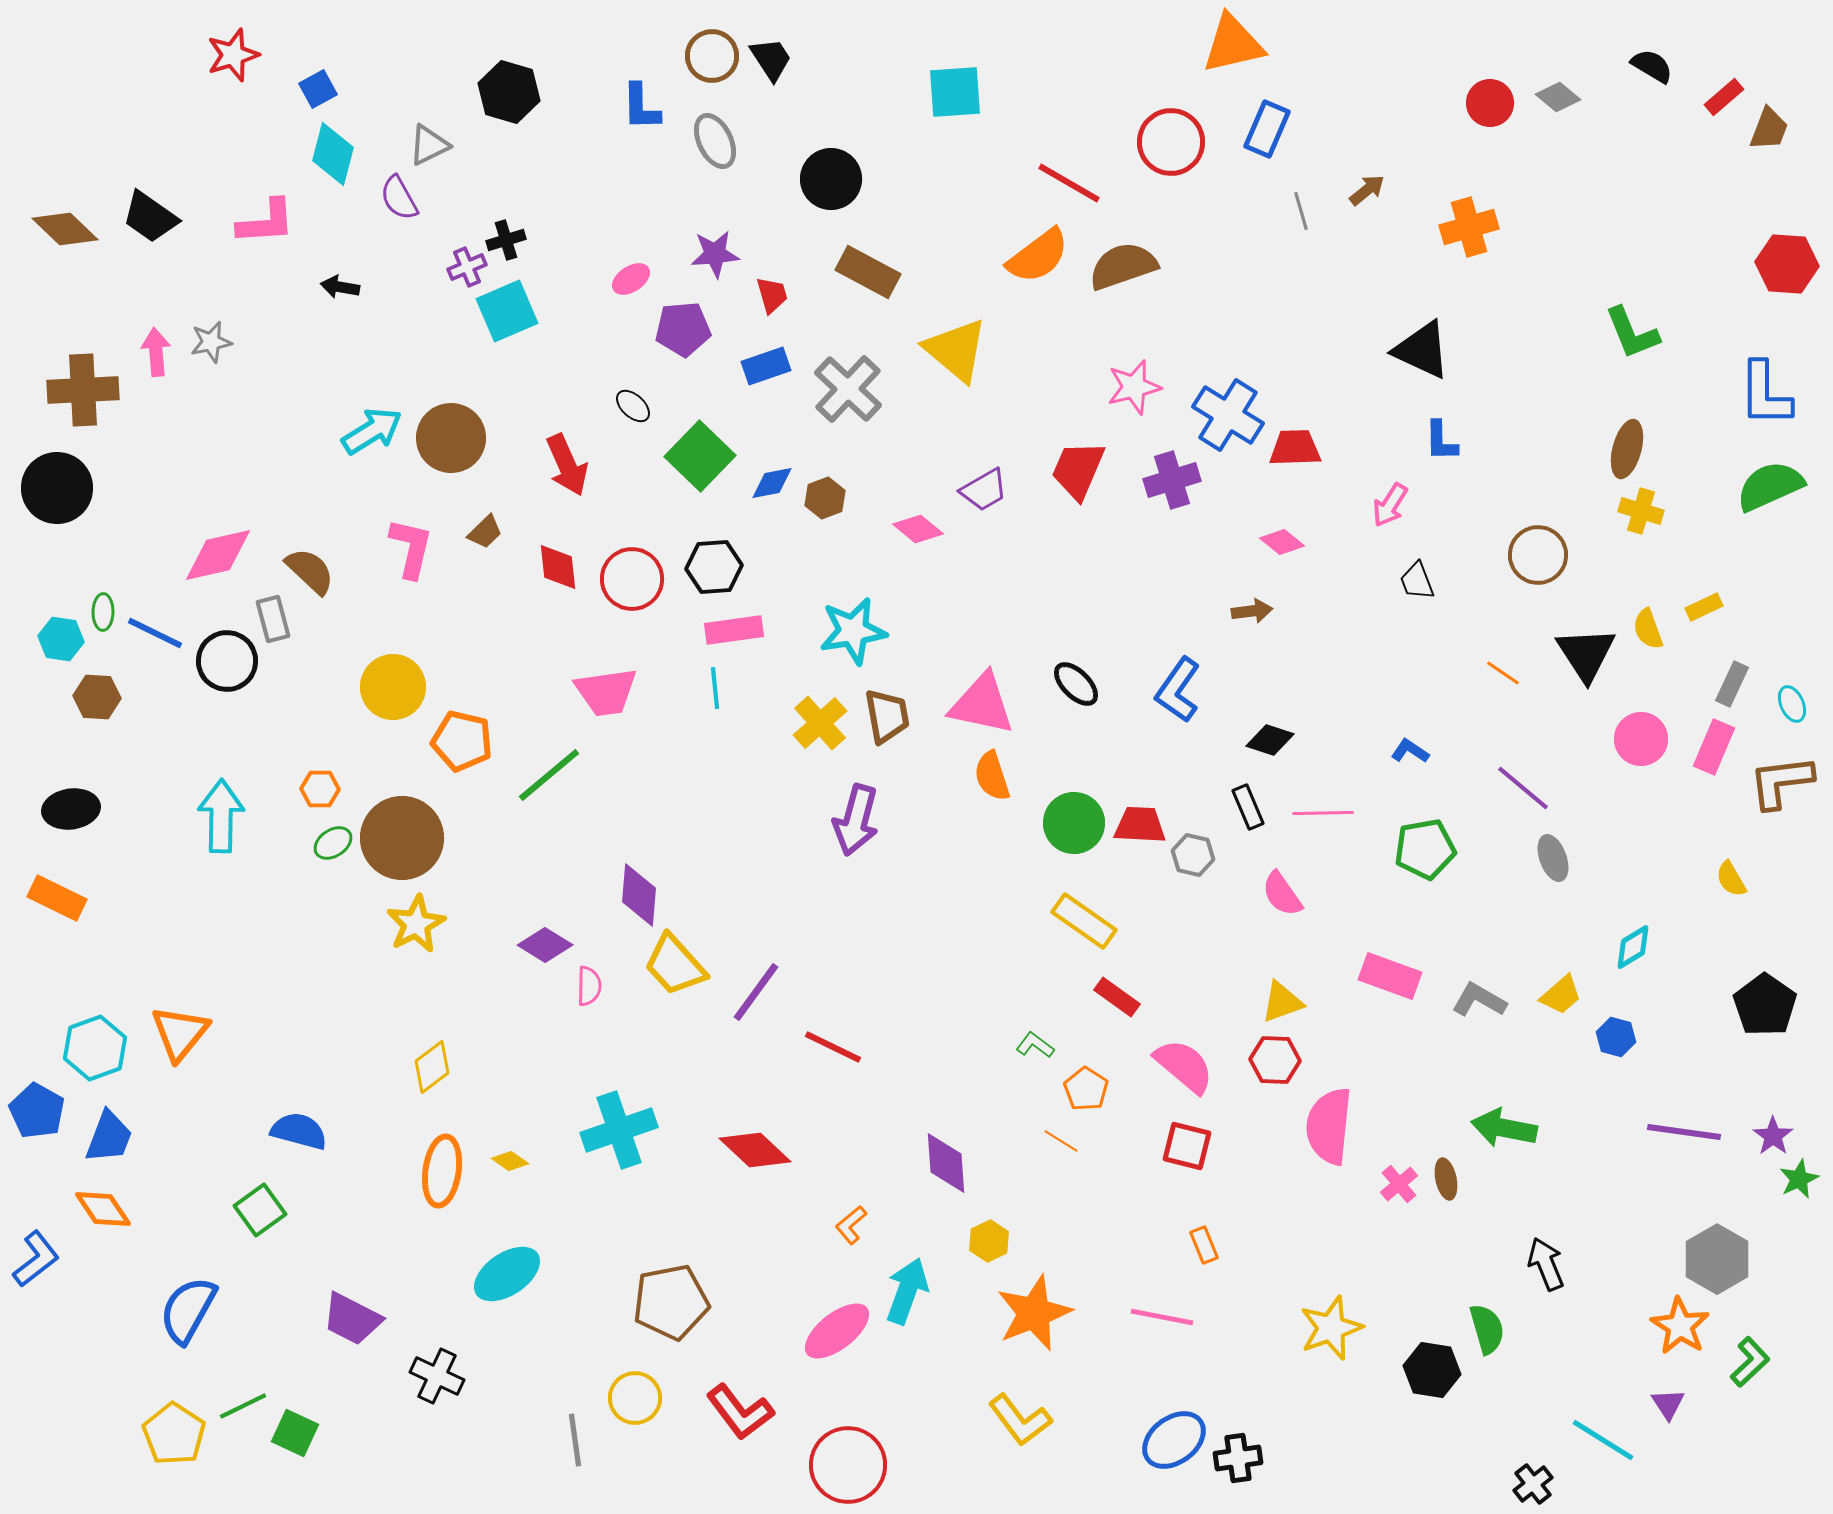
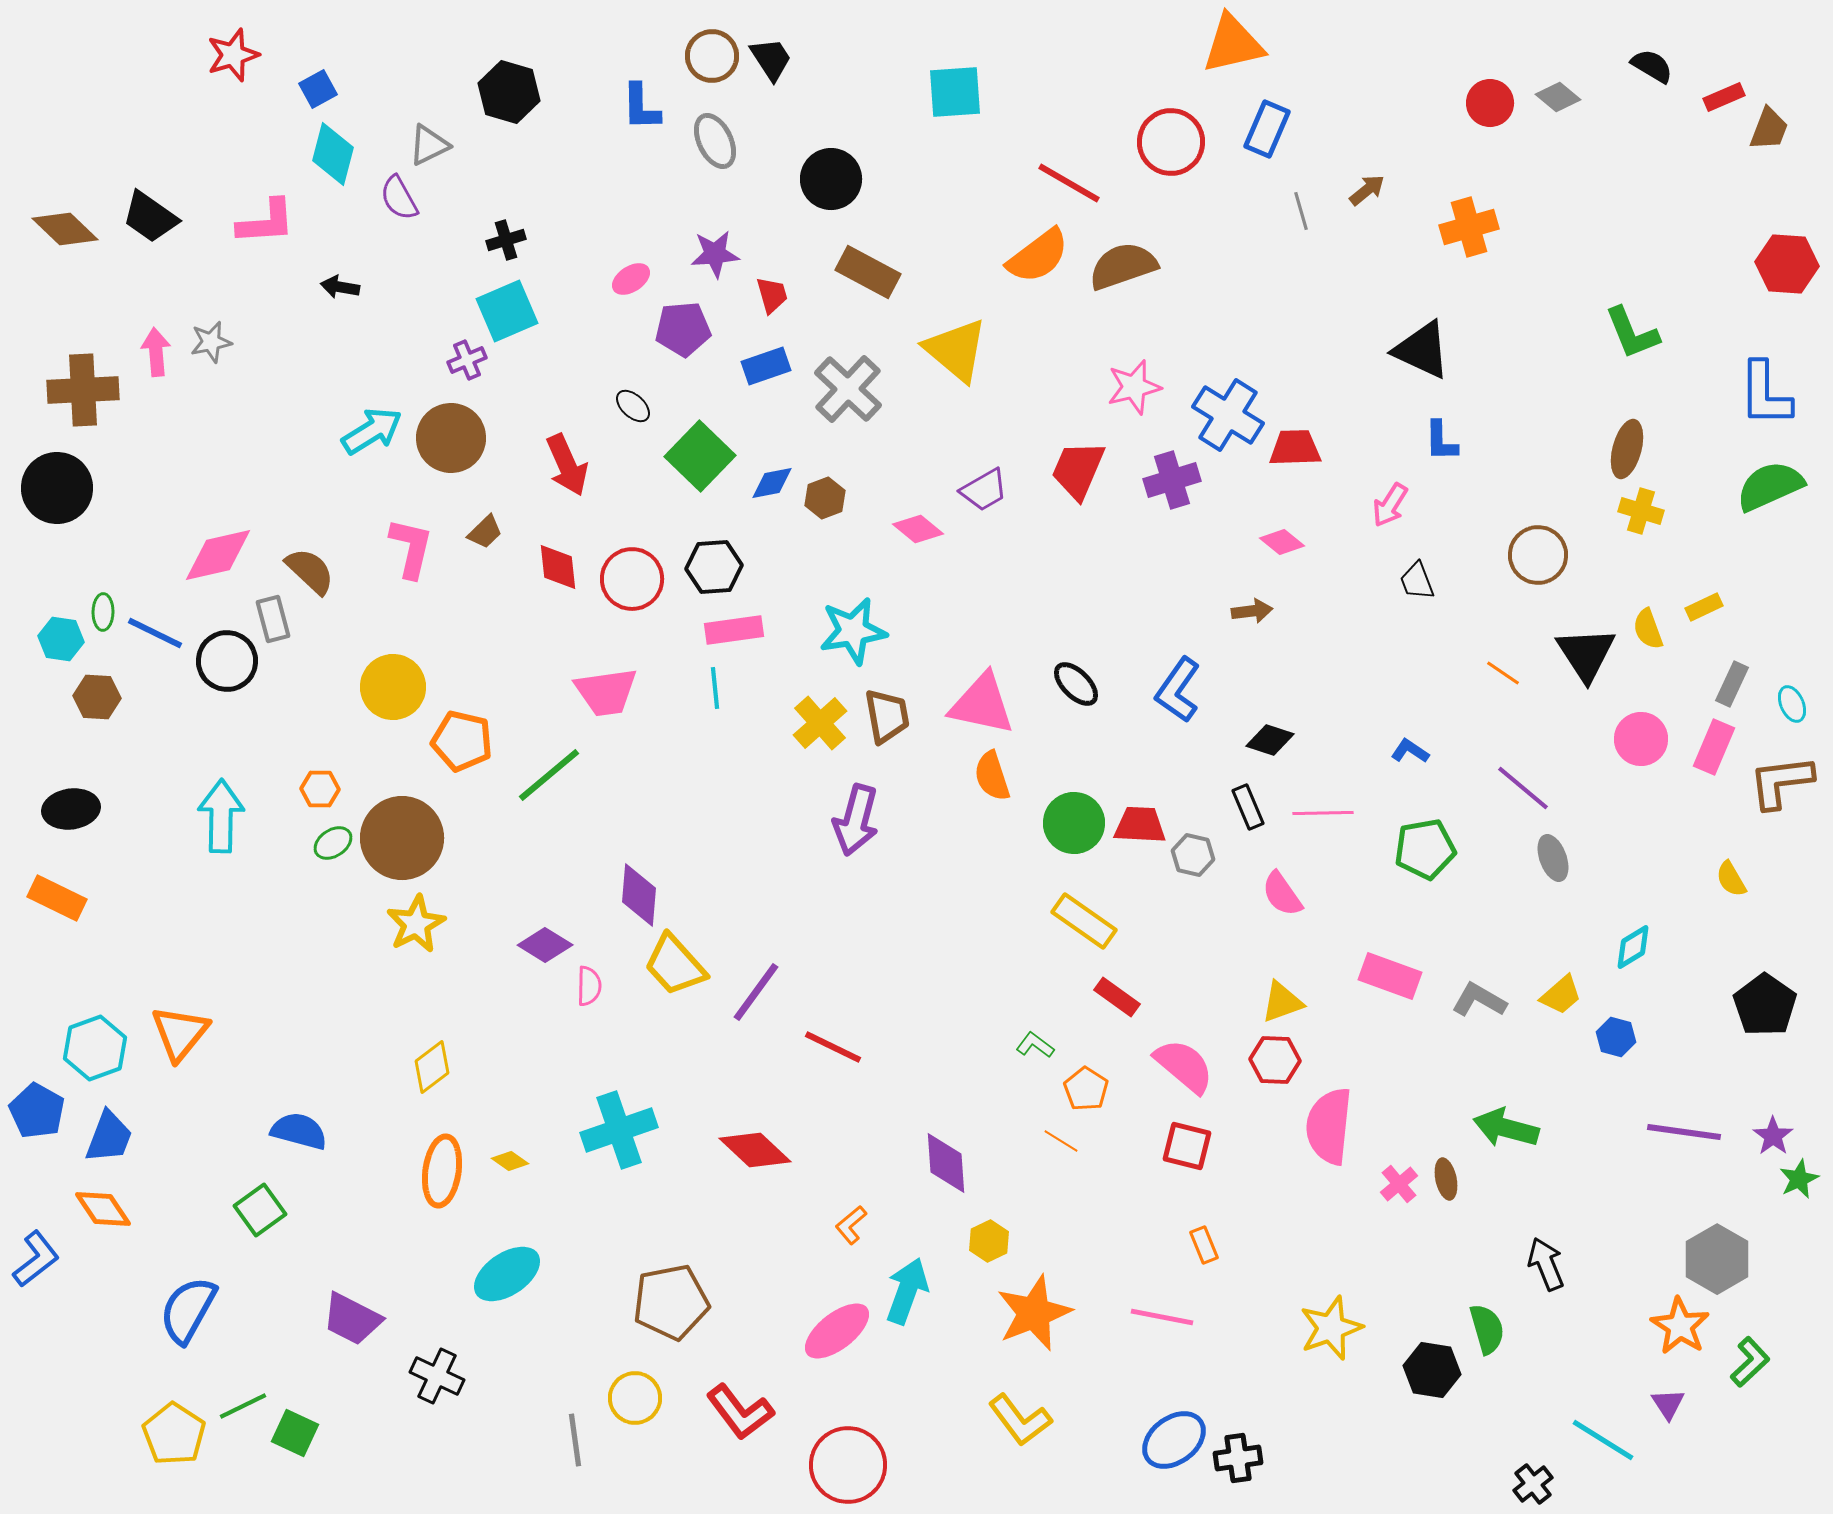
red rectangle at (1724, 97): rotated 18 degrees clockwise
purple cross at (467, 267): moved 93 px down
green arrow at (1504, 1128): moved 2 px right; rotated 4 degrees clockwise
